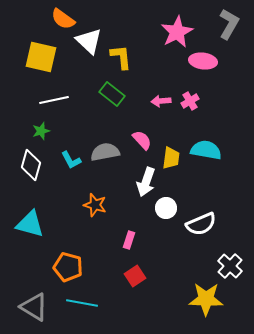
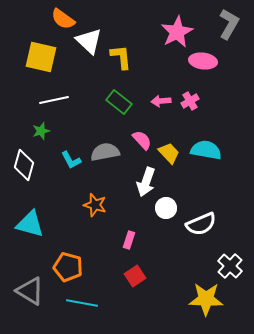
green rectangle: moved 7 px right, 8 px down
yellow trapezoid: moved 2 px left, 5 px up; rotated 50 degrees counterclockwise
white diamond: moved 7 px left
gray triangle: moved 4 px left, 16 px up
